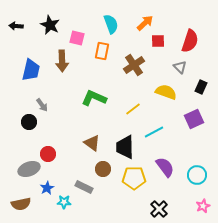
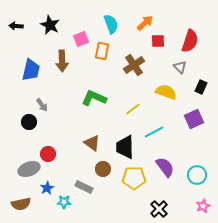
pink square: moved 4 px right, 1 px down; rotated 35 degrees counterclockwise
